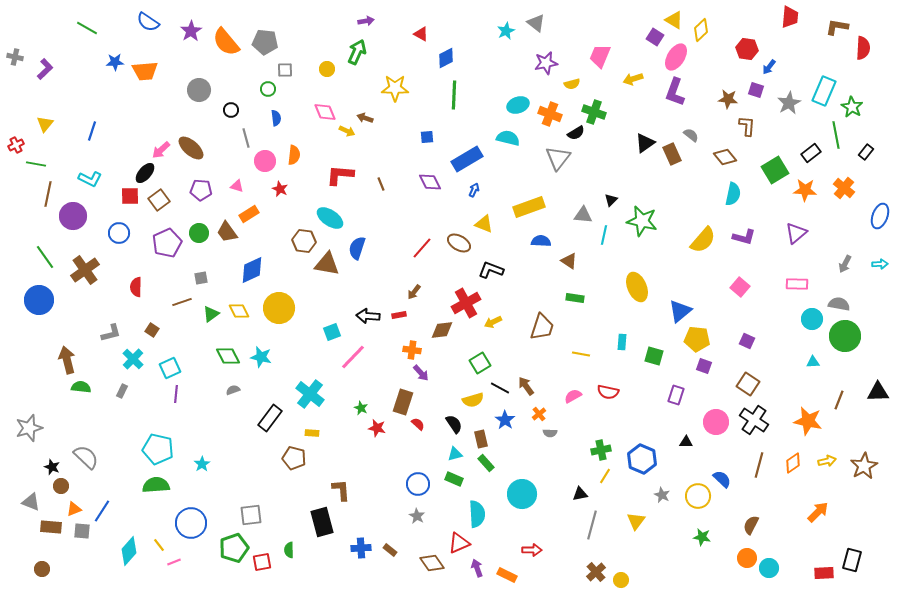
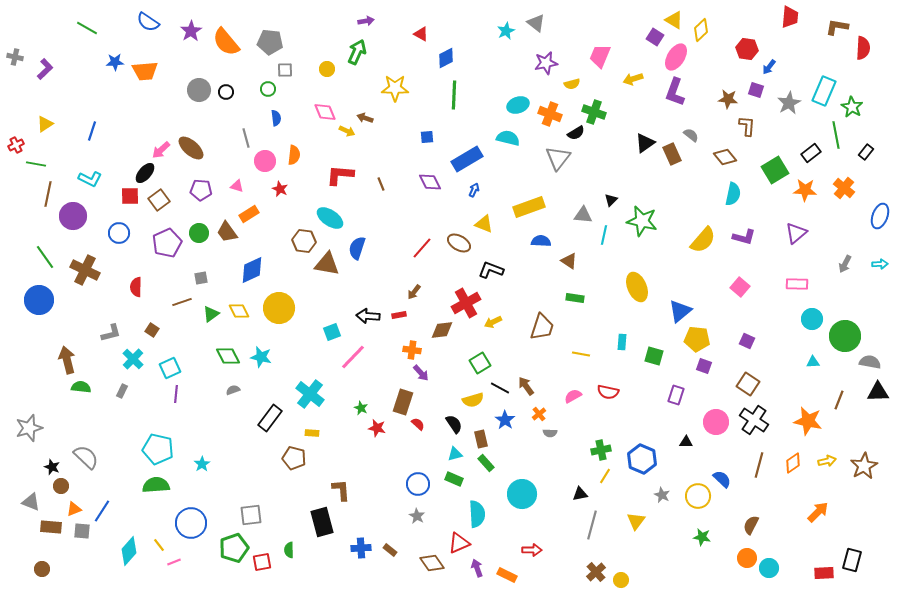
gray pentagon at (265, 42): moved 5 px right
black circle at (231, 110): moved 5 px left, 18 px up
yellow triangle at (45, 124): rotated 18 degrees clockwise
brown cross at (85, 270): rotated 28 degrees counterclockwise
gray semicircle at (839, 304): moved 31 px right, 58 px down
